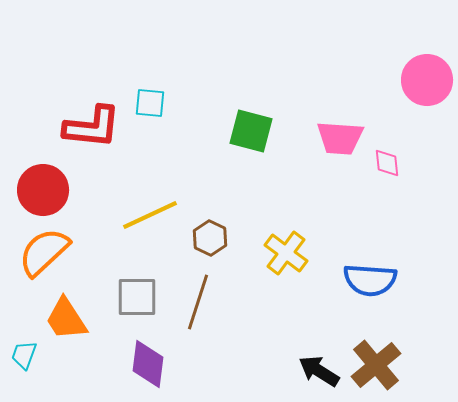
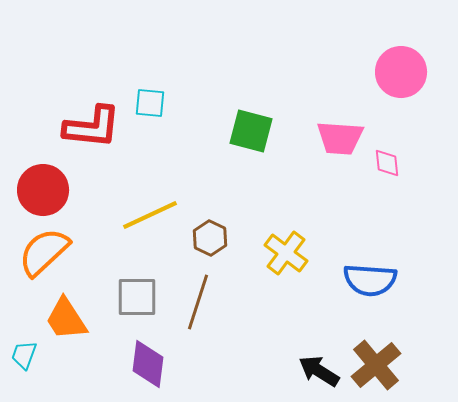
pink circle: moved 26 px left, 8 px up
